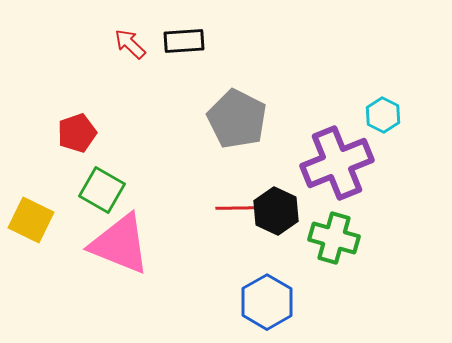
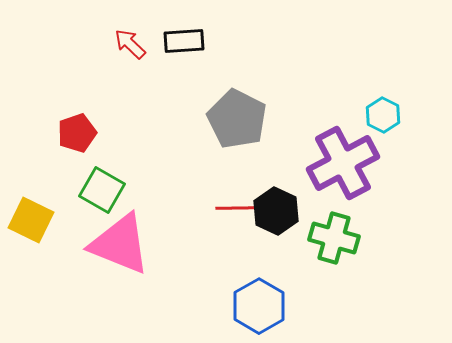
purple cross: moved 6 px right; rotated 6 degrees counterclockwise
blue hexagon: moved 8 px left, 4 px down
